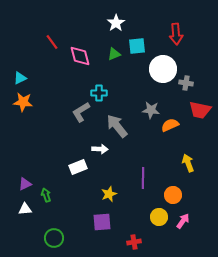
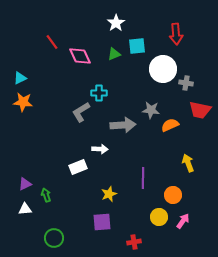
pink diamond: rotated 10 degrees counterclockwise
gray arrow: moved 6 px right, 1 px up; rotated 125 degrees clockwise
